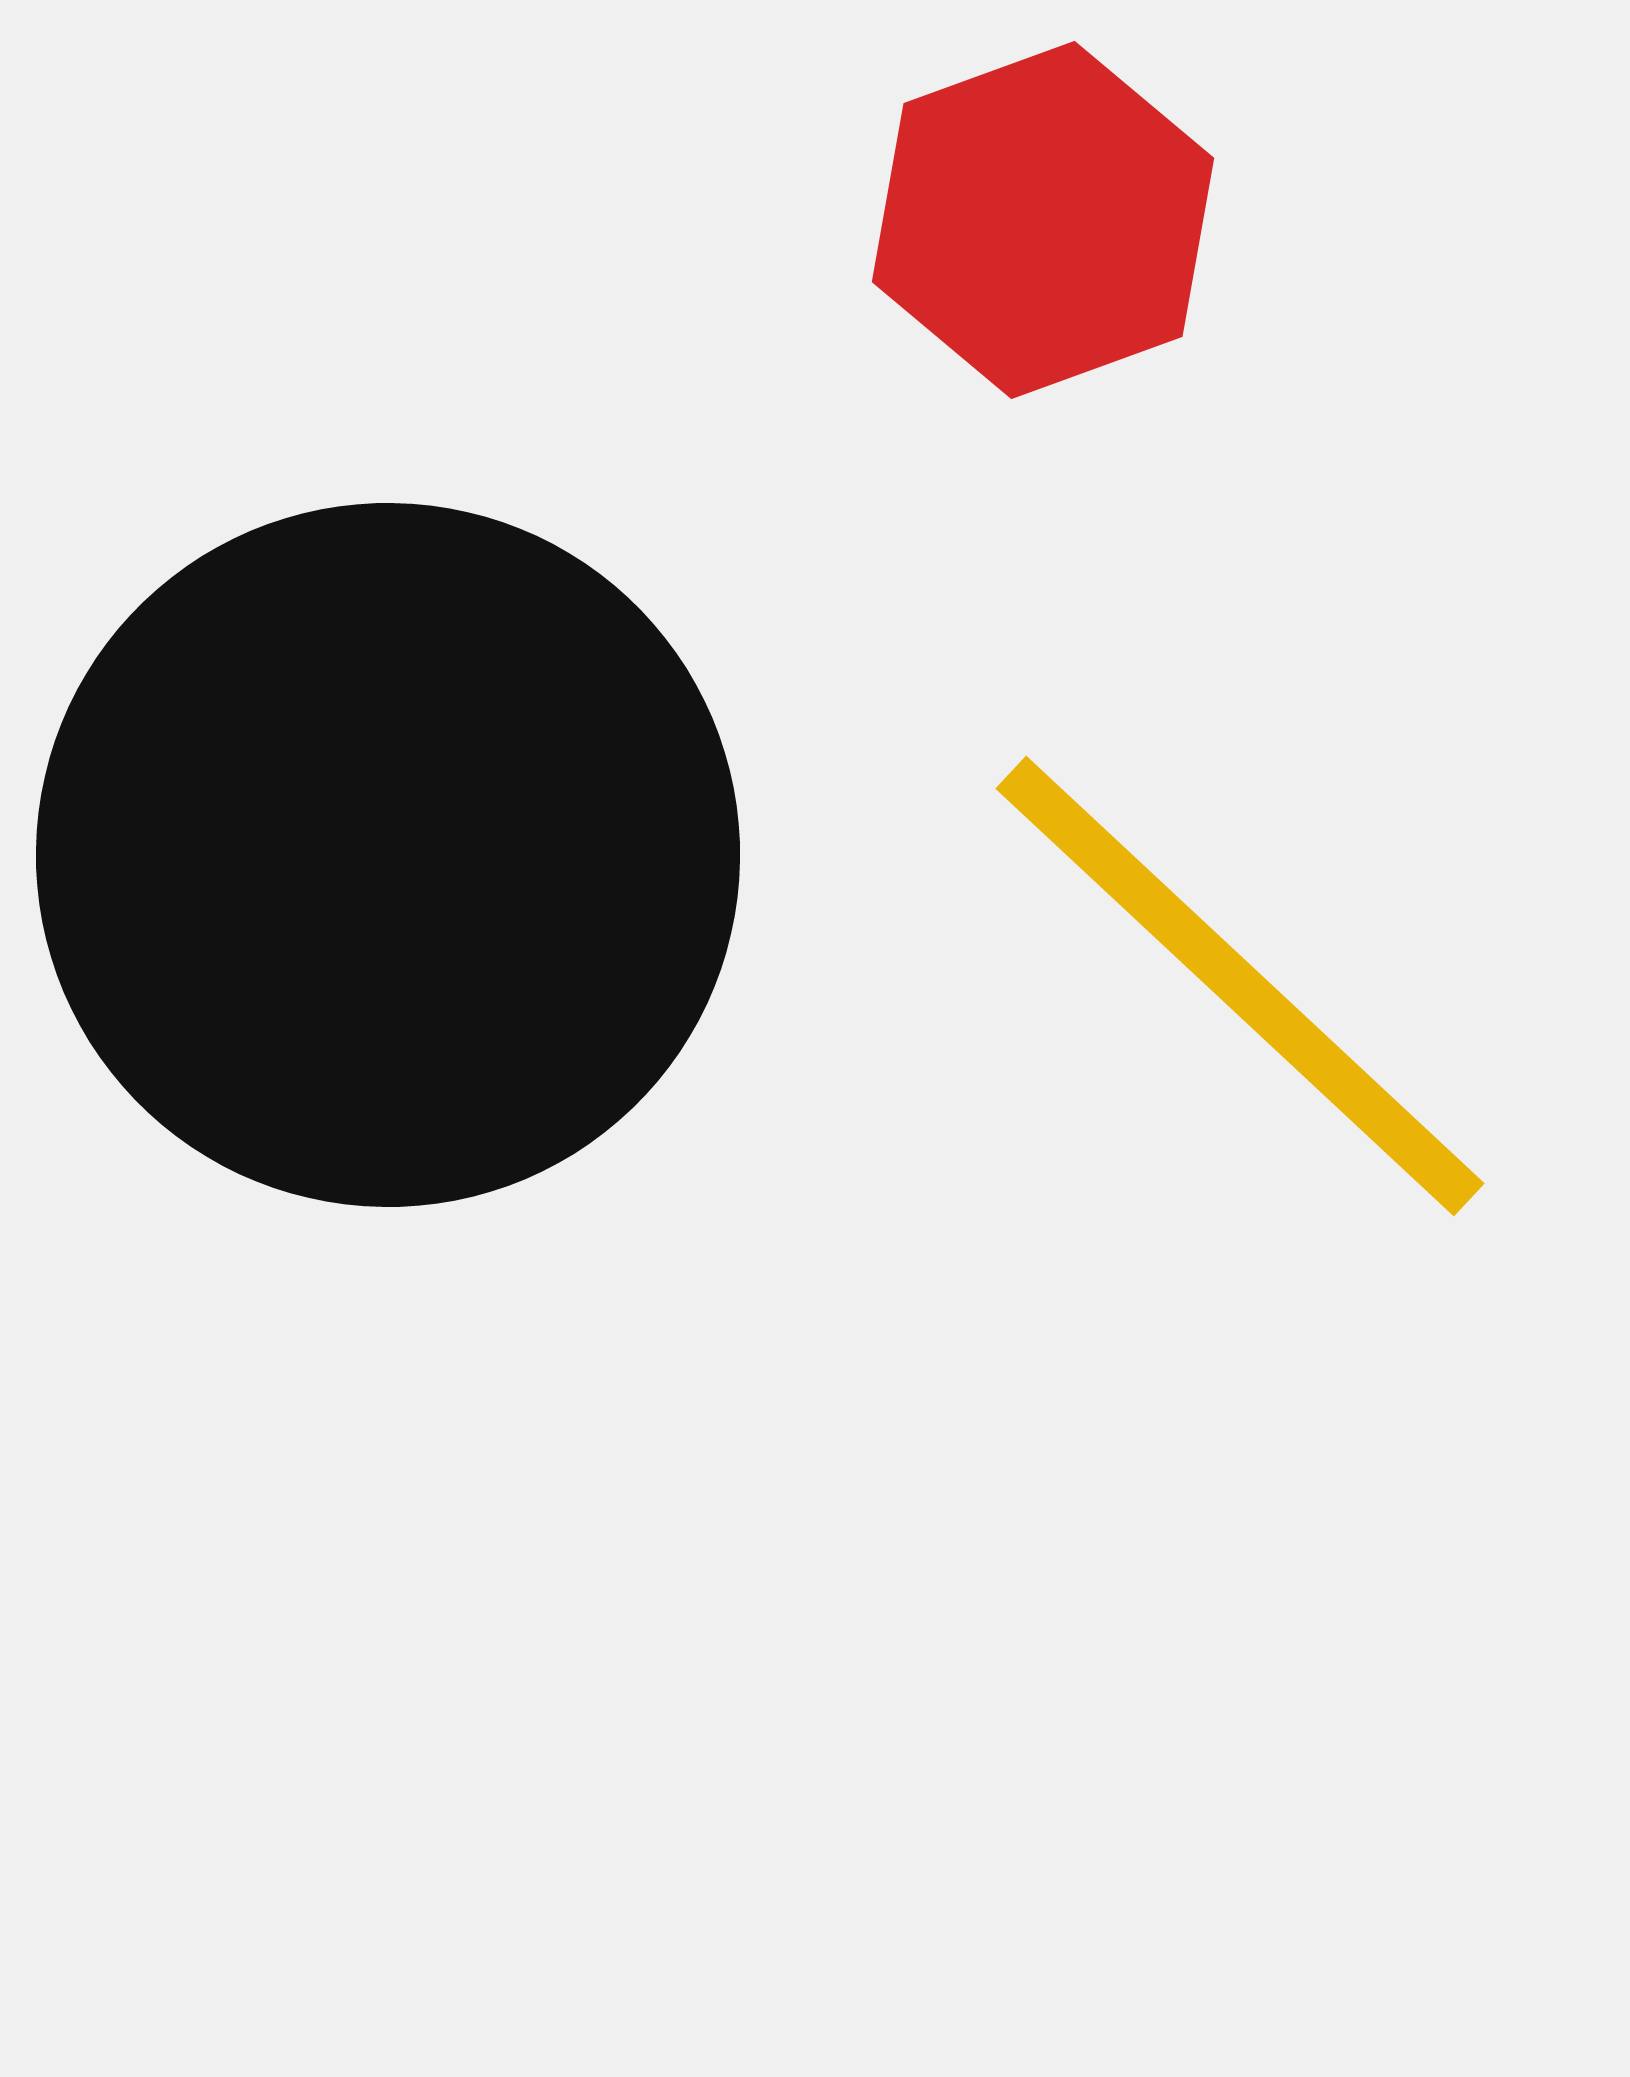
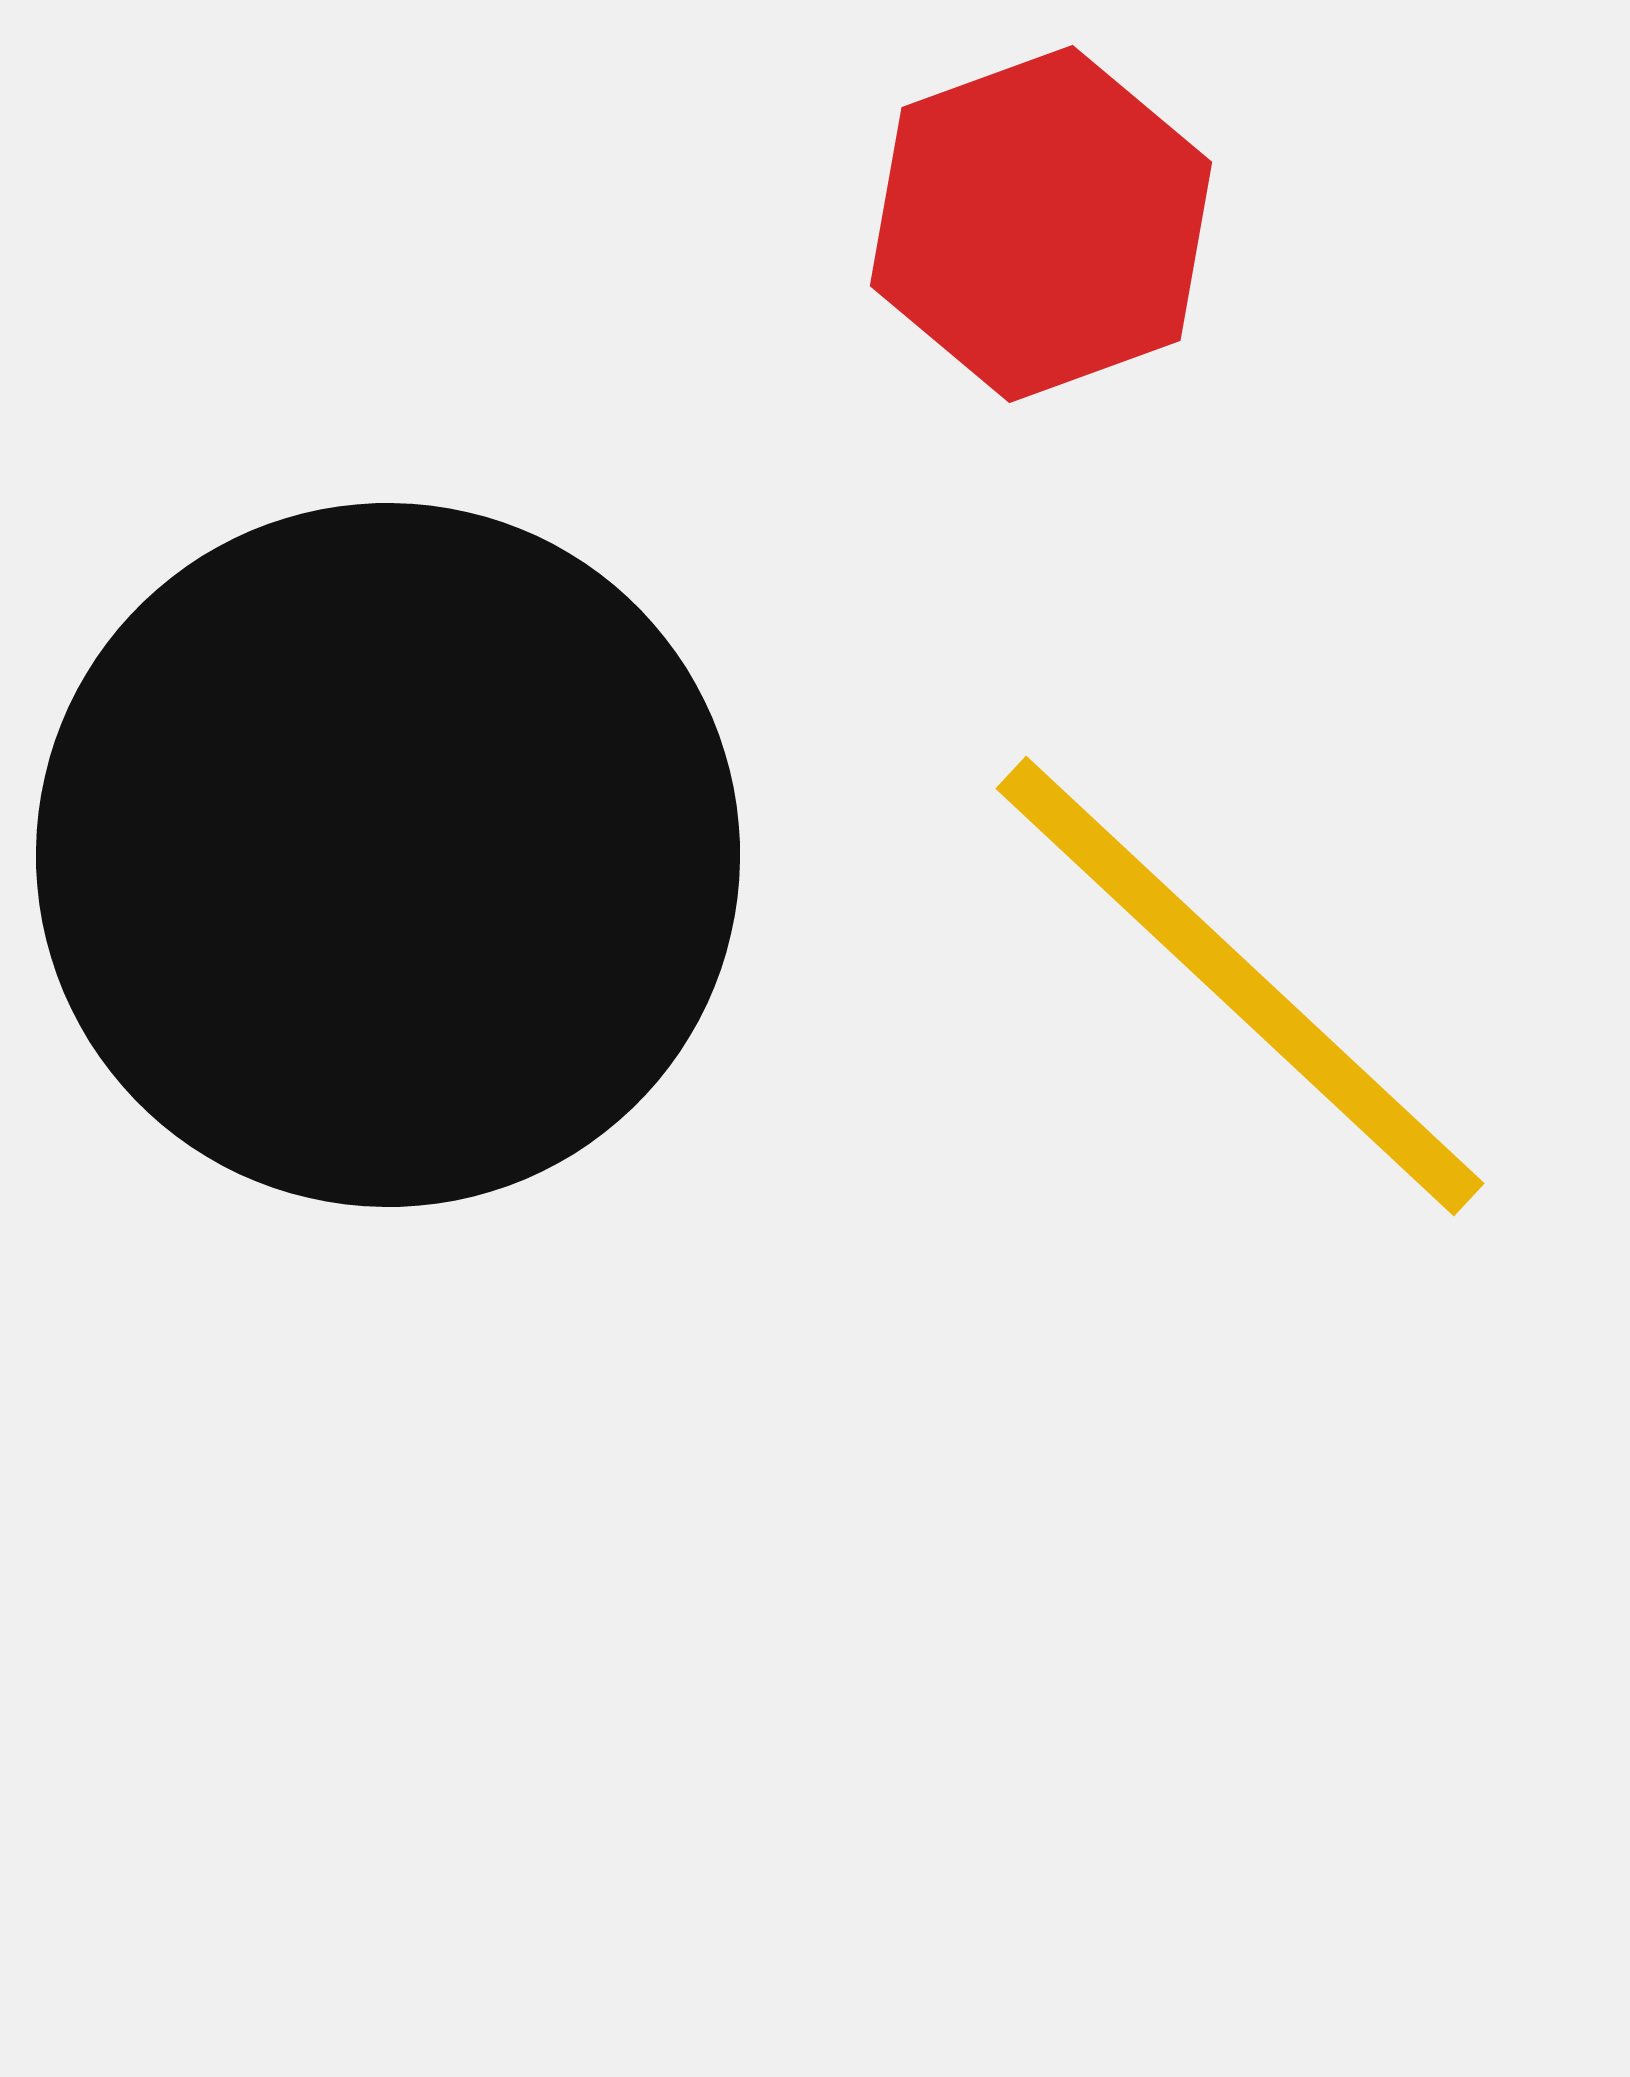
red hexagon: moved 2 px left, 4 px down
